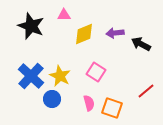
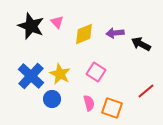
pink triangle: moved 7 px left, 7 px down; rotated 48 degrees clockwise
yellow star: moved 2 px up
